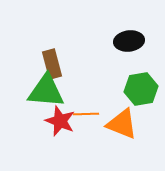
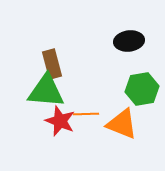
green hexagon: moved 1 px right
